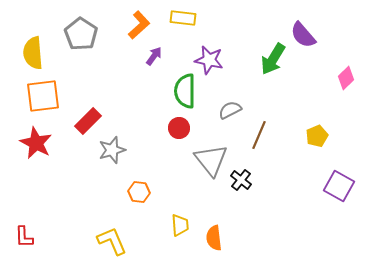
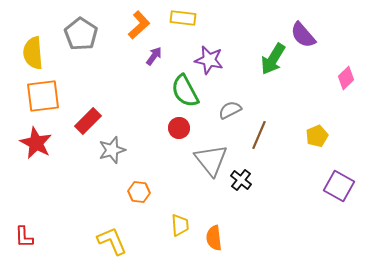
green semicircle: rotated 28 degrees counterclockwise
